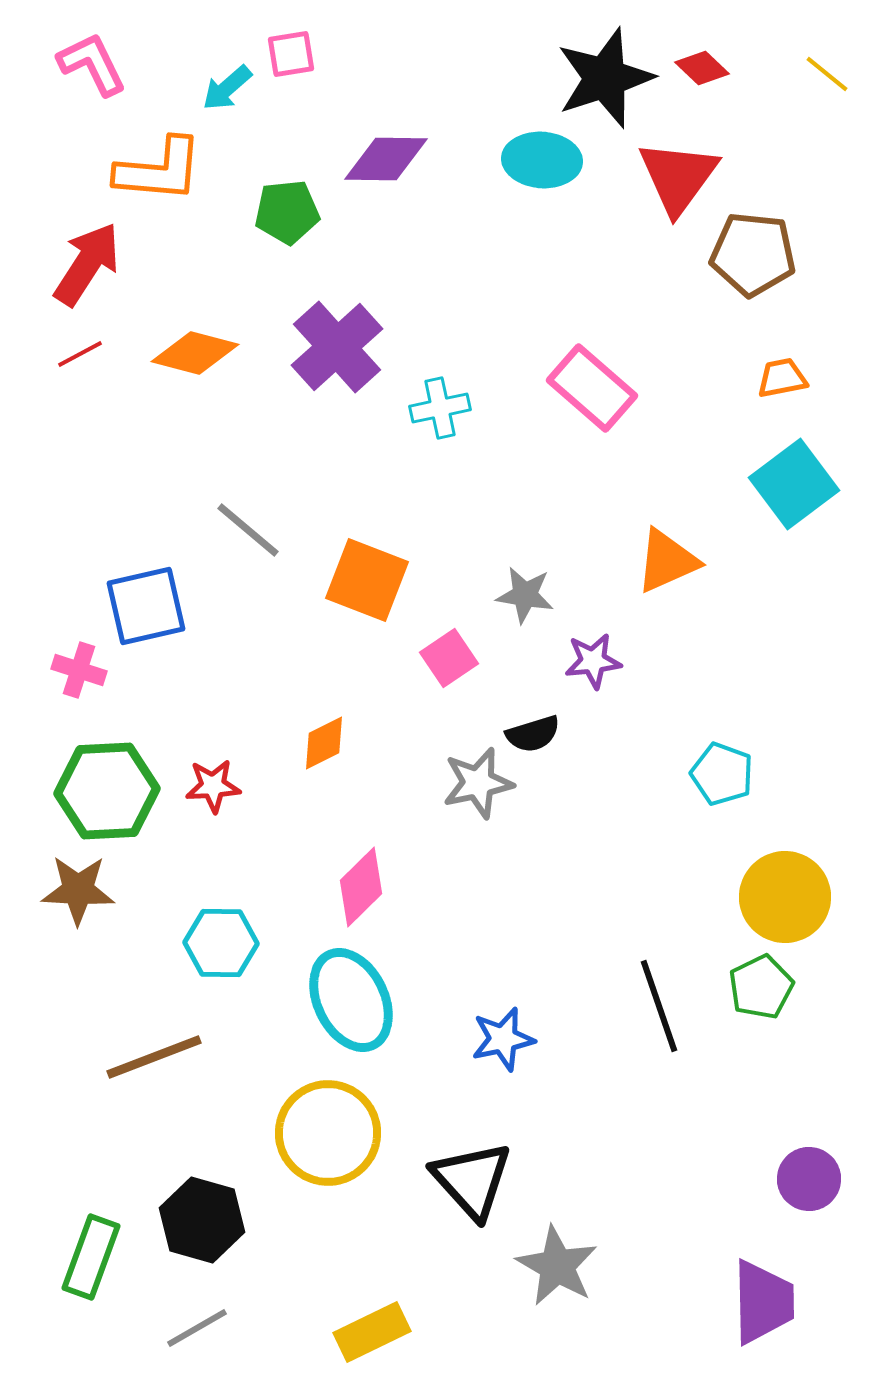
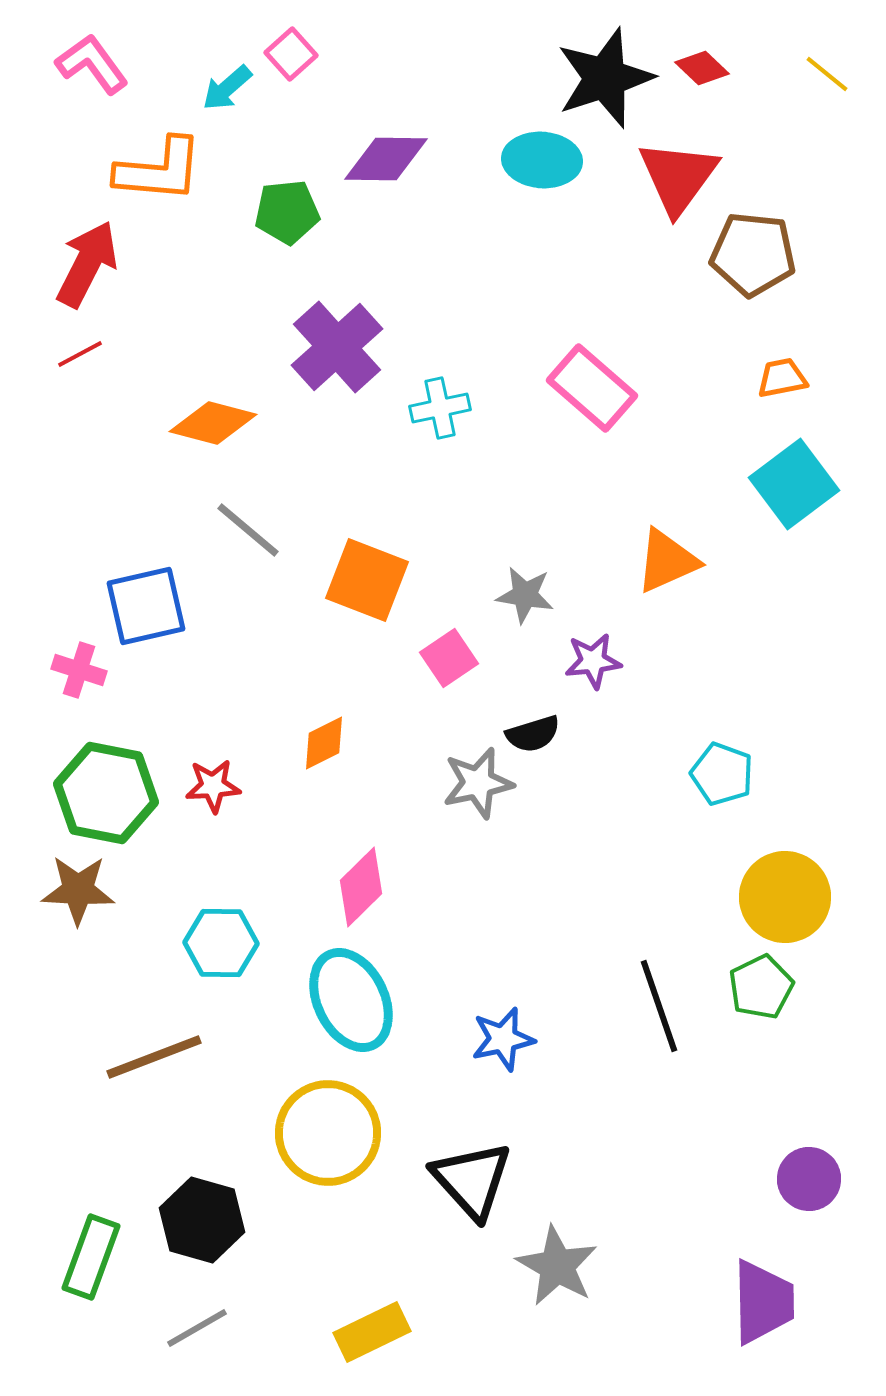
pink square at (291, 54): rotated 33 degrees counterclockwise
pink L-shape at (92, 64): rotated 10 degrees counterclockwise
red arrow at (87, 264): rotated 6 degrees counterclockwise
orange diamond at (195, 353): moved 18 px right, 70 px down
green hexagon at (107, 791): moved 1 px left, 2 px down; rotated 14 degrees clockwise
